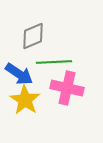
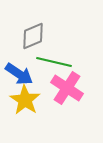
green line: rotated 16 degrees clockwise
pink cross: rotated 20 degrees clockwise
